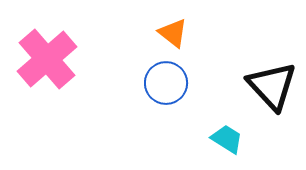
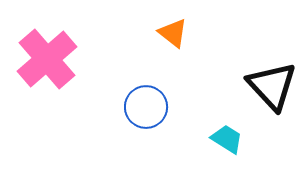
blue circle: moved 20 px left, 24 px down
